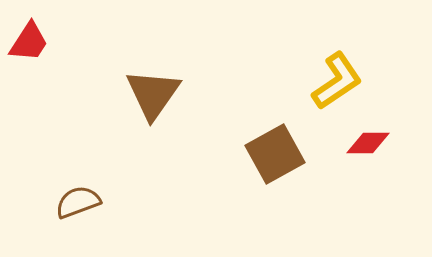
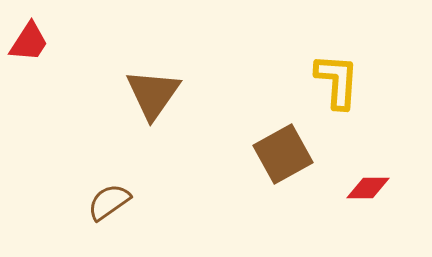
yellow L-shape: rotated 52 degrees counterclockwise
red diamond: moved 45 px down
brown square: moved 8 px right
brown semicircle: moved 31 px right; rotated 15 degrees counterclockwise
